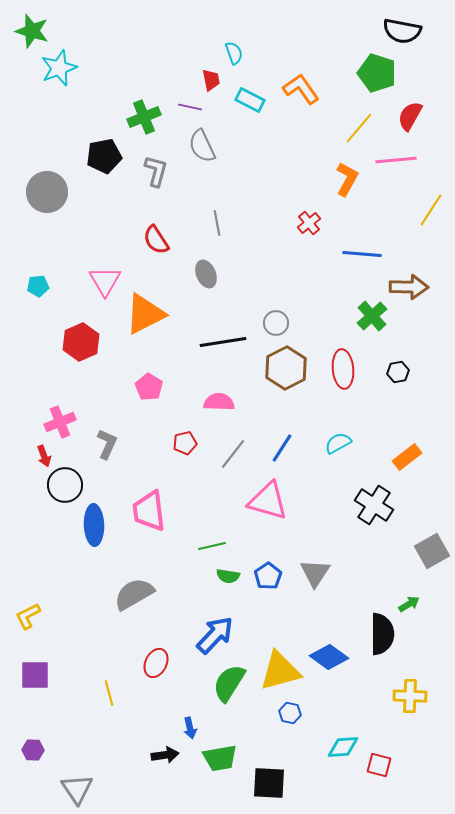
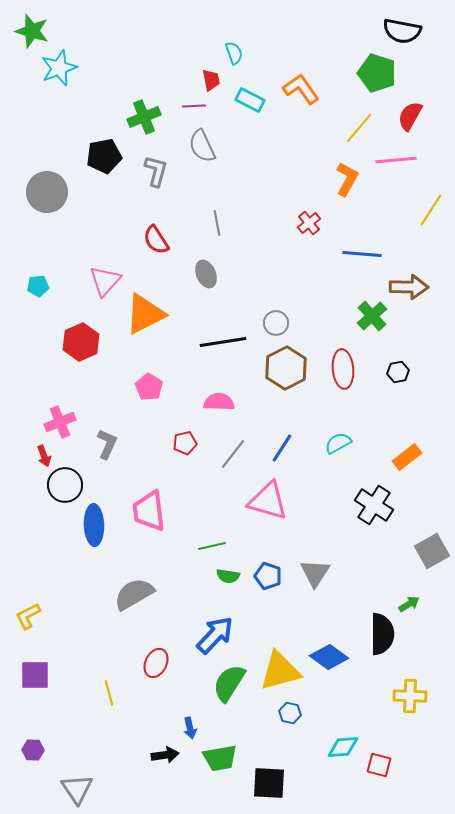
purple line at (190, 107): moved 4 px right, 1 px up; rotated 15 degrees counterclockwise
pink triangle at (105, 281): rotated 12 degrees clockwise
blue pentagon at (268, 576): rotated 20 degrees counterclockwise
